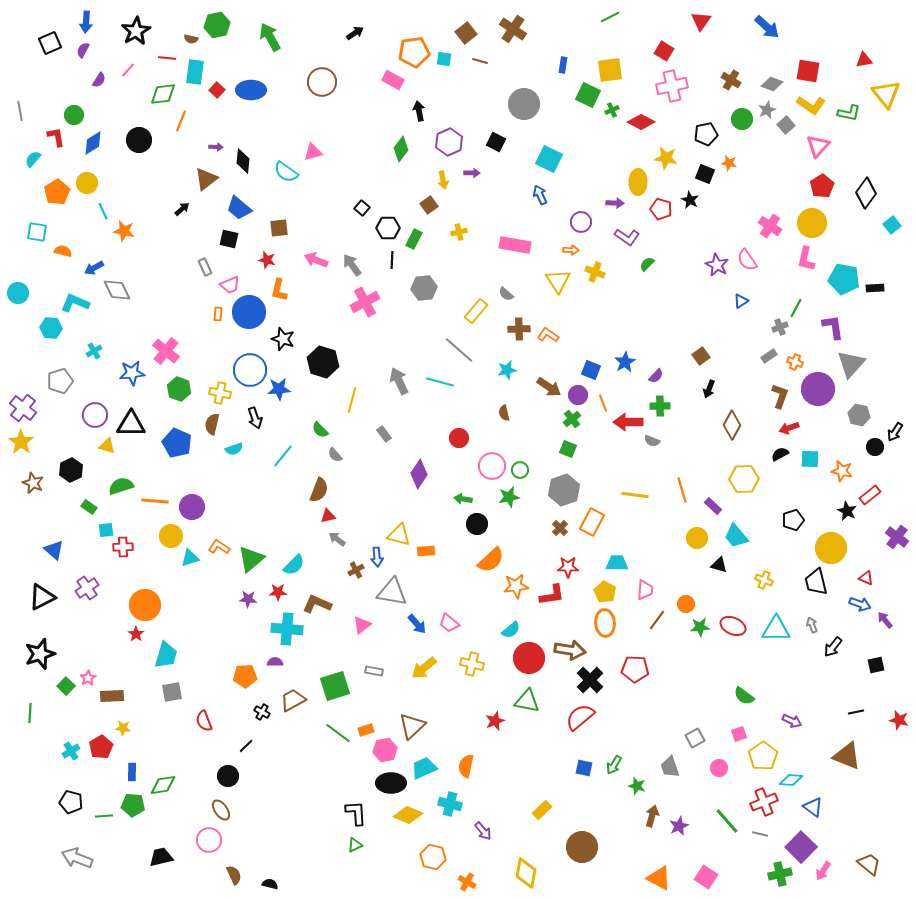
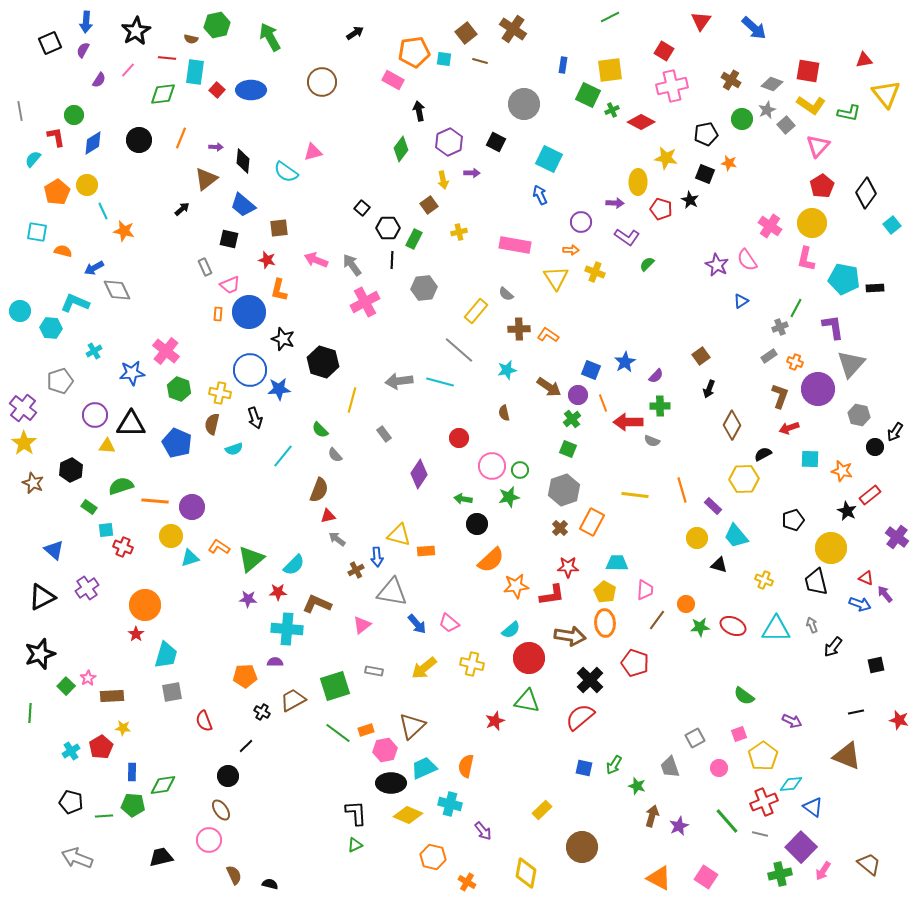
blue arrow at (767, 27): moved 13 px left, 1 px down
orange line at (181, 121): moved 17 px down
yellow circle at (87, 183): moved 2 px down
blue trapezoid at (239, 208): moved 4 px right, 3 px up
yellow triangle at (558, 281): moved 2 px left, 3 px up
cyan circle at (18, 293): moved 2 px right, 18 px down
gray arrow at (399, 381): rotated 72 degrees counterclockwise
yellow star at (21, 442): moved 3 px right, 1 px down
yellow triangle at (107, 446): rotated 12 degrees counterclockwise
black semicircle at (780, 454): moved 17 px left
red cross at (123, 547): rotated 24 degrees clockwise
purple arrow at (885, 620): moved 26 px up
brown arrow at (570, 650): moved 14 px up
red pentagon at (635, 669): moved 6 px up; rotated 16 degrees clockwise
cyan diamond at (791, 780): moved 4 px down; rotated 10 degrees counterclockwise
